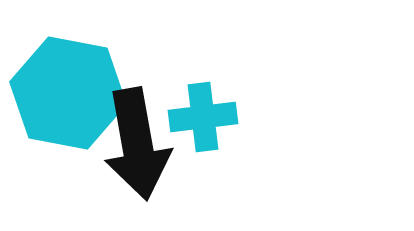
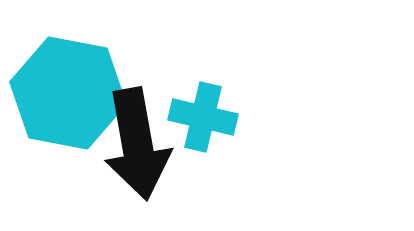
cyan cross: rotated 20 degrees clockwise
